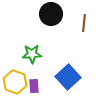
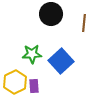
blue square: moved 7 px left, 16 px up
yellow hexagon: rotated 15 degrees clockwise
